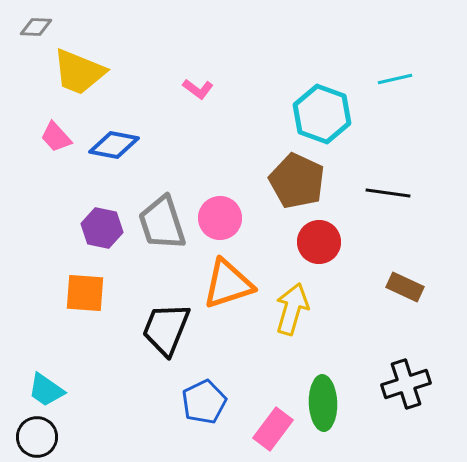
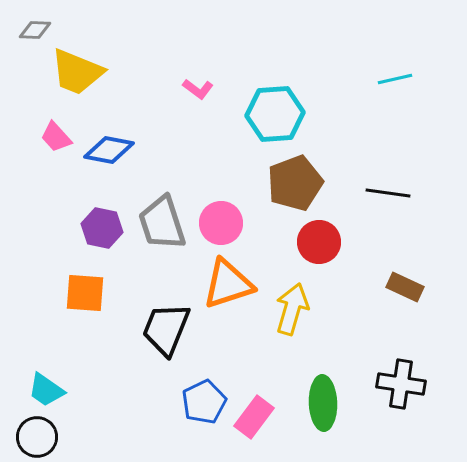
gray diamond: moved 1 px left, 3 px down
yellow trapezoid: moved 2 px left
cyan hexagon: moved 47 px left; rotated 24 degrees counterclockwise
blue diamond: moved 5 px left, 5 px down
brown pentagon: moved 2 px left, 2 px down; rotated 26 degrees clockwise
pink circle: moved 1 px right, 5 px down
black cross: moved 5 px left; rotated 27 degrees clockwise
pink rectangle: moved 19 px left, 12 px up
